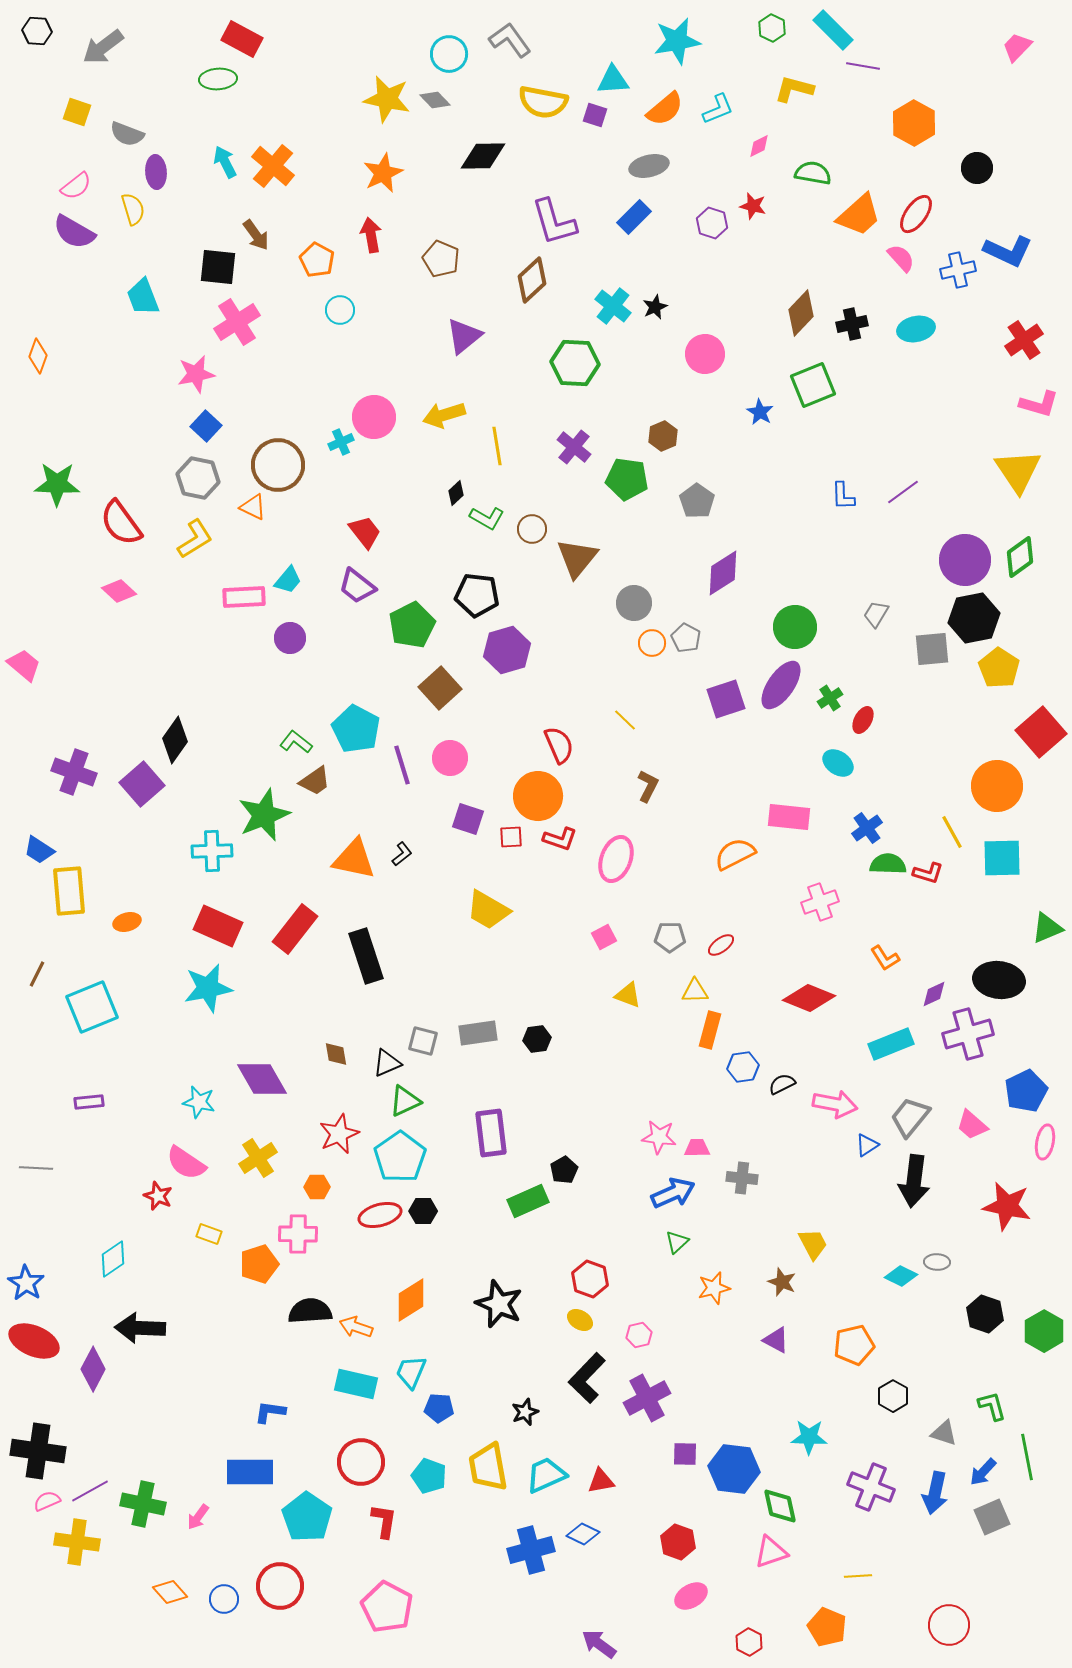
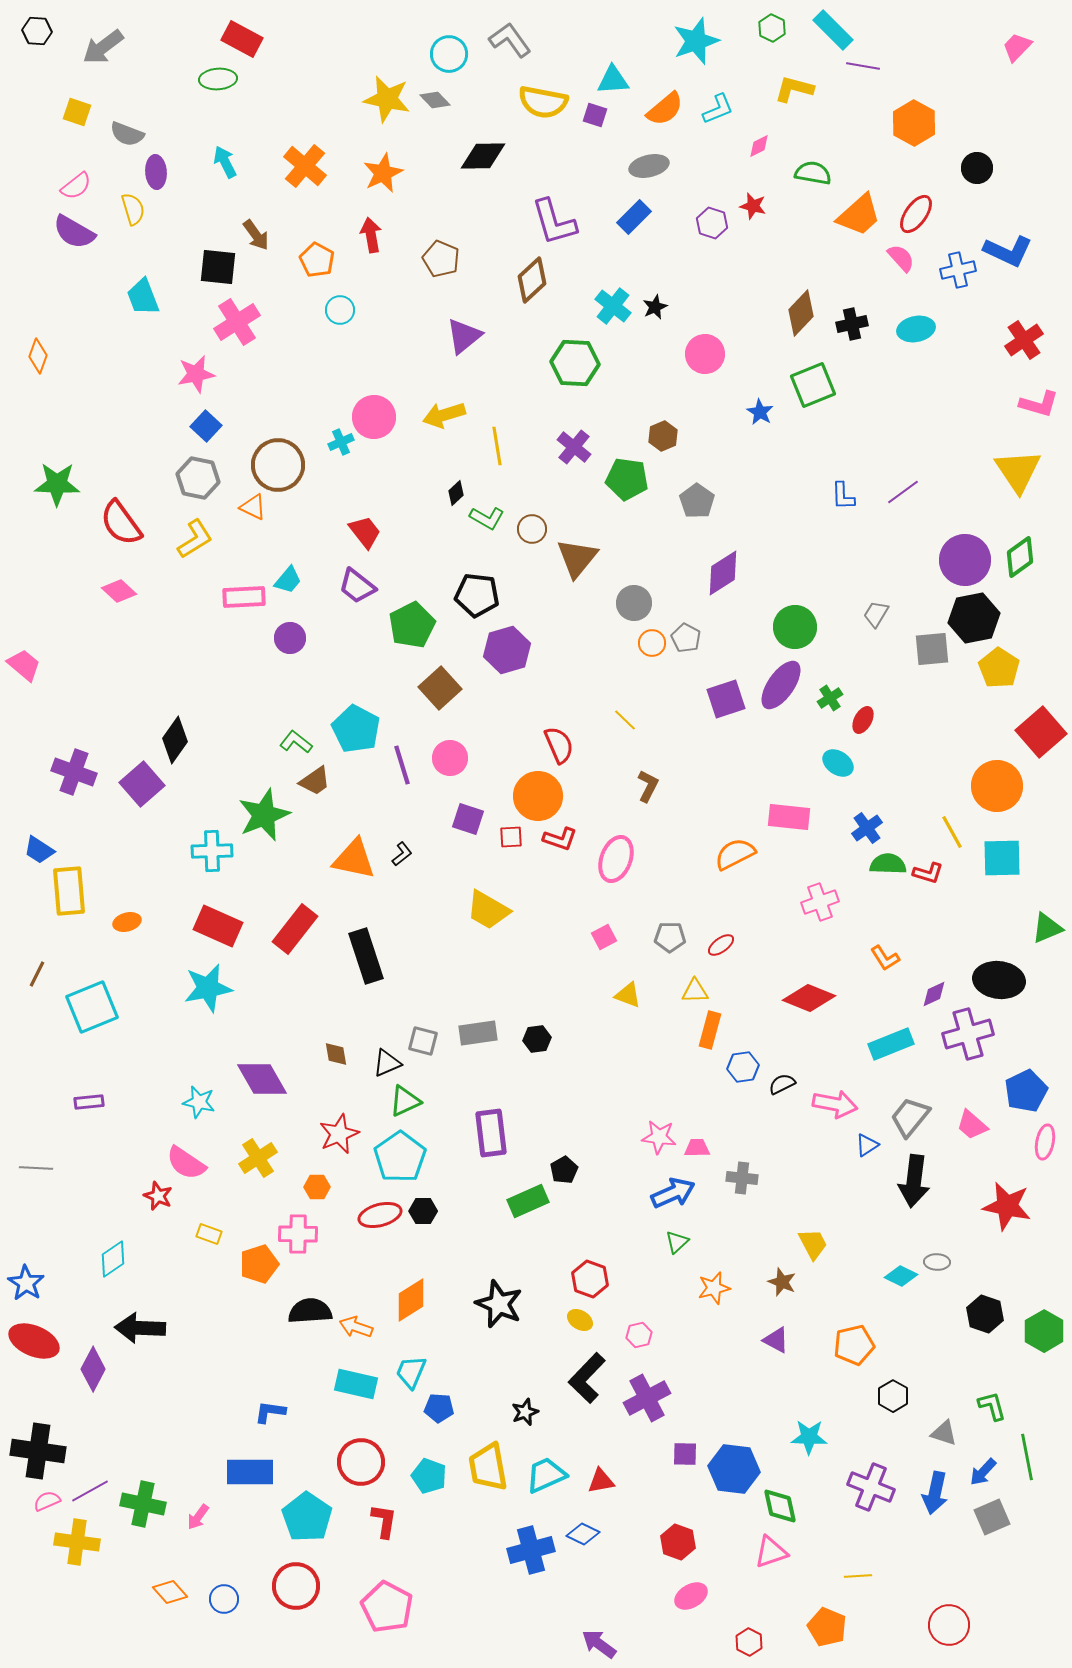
cyan star at (677, 41): moved 19 px right; rotated 9 degrees counterclockwise
orange cross at (273, 166): moved 32 px right
red circle at (280, 1586): moved 16 px right
